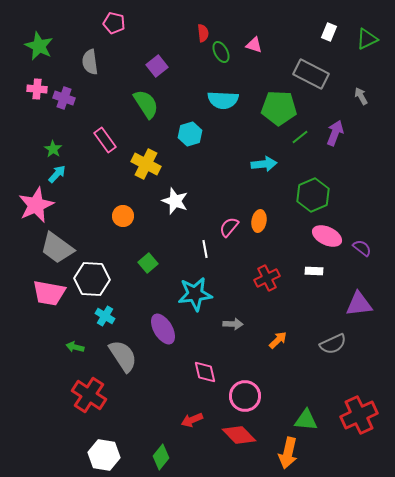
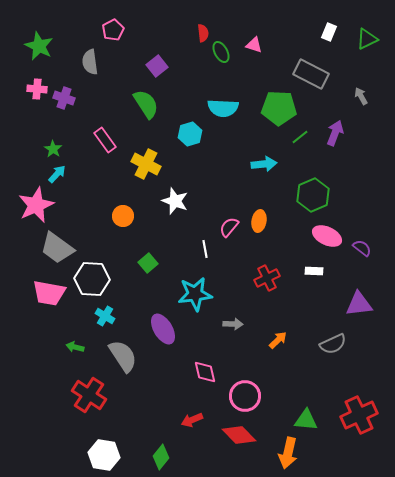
pink pentagon at (114, 23): moved 1 px left, 7 px down; rotated 30 degrees clockwise
cyan semicircle at (223, 100): moved 8 px down
